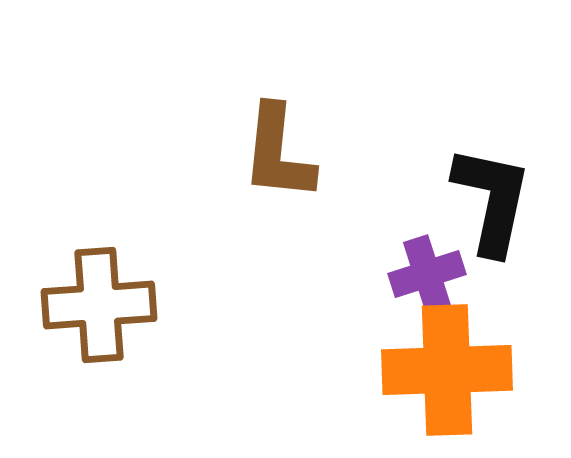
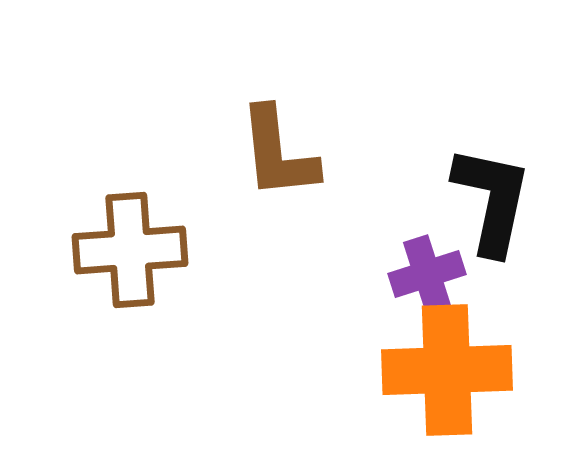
brown L-shape: rotated 12 degrees counterclockwise
brown cross: moved 31 px right, 55 px up
